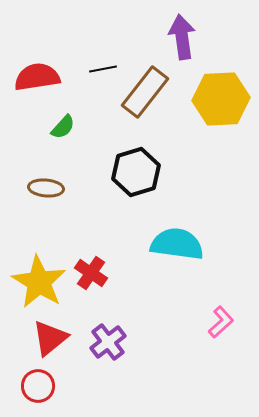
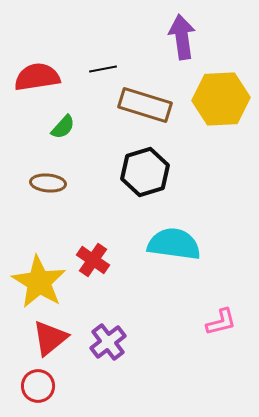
brown rectangle: moved 13 px down; rotated 69 degrees clockwise
black hexagon: moved 9 px right
brown ellipse: moved 2 px right, 5 px up
cyan semicircle: moved 3 px left
red cross: moved 2 px right, 13 px up
pink L-shape: rotated 28 degrees clockwise
